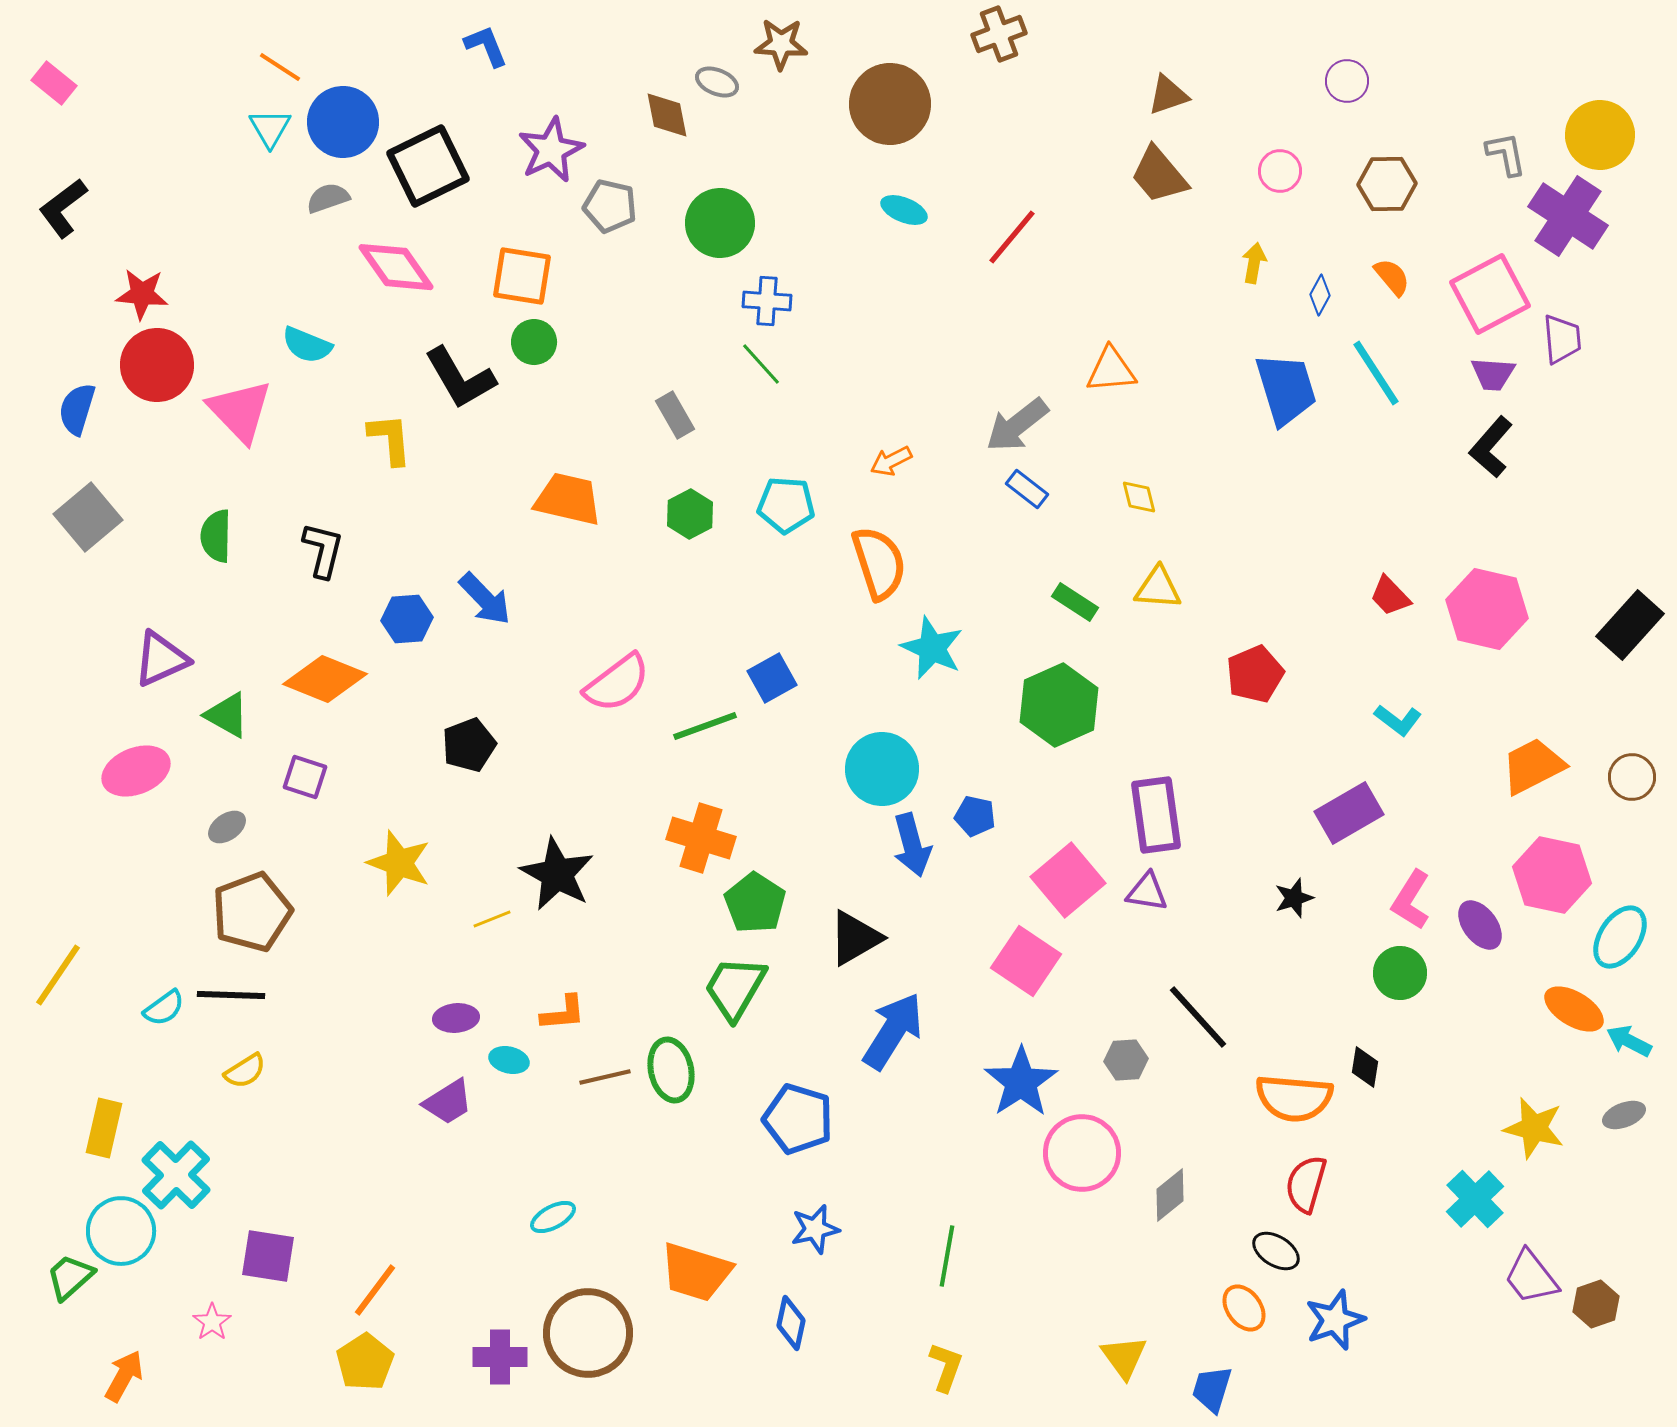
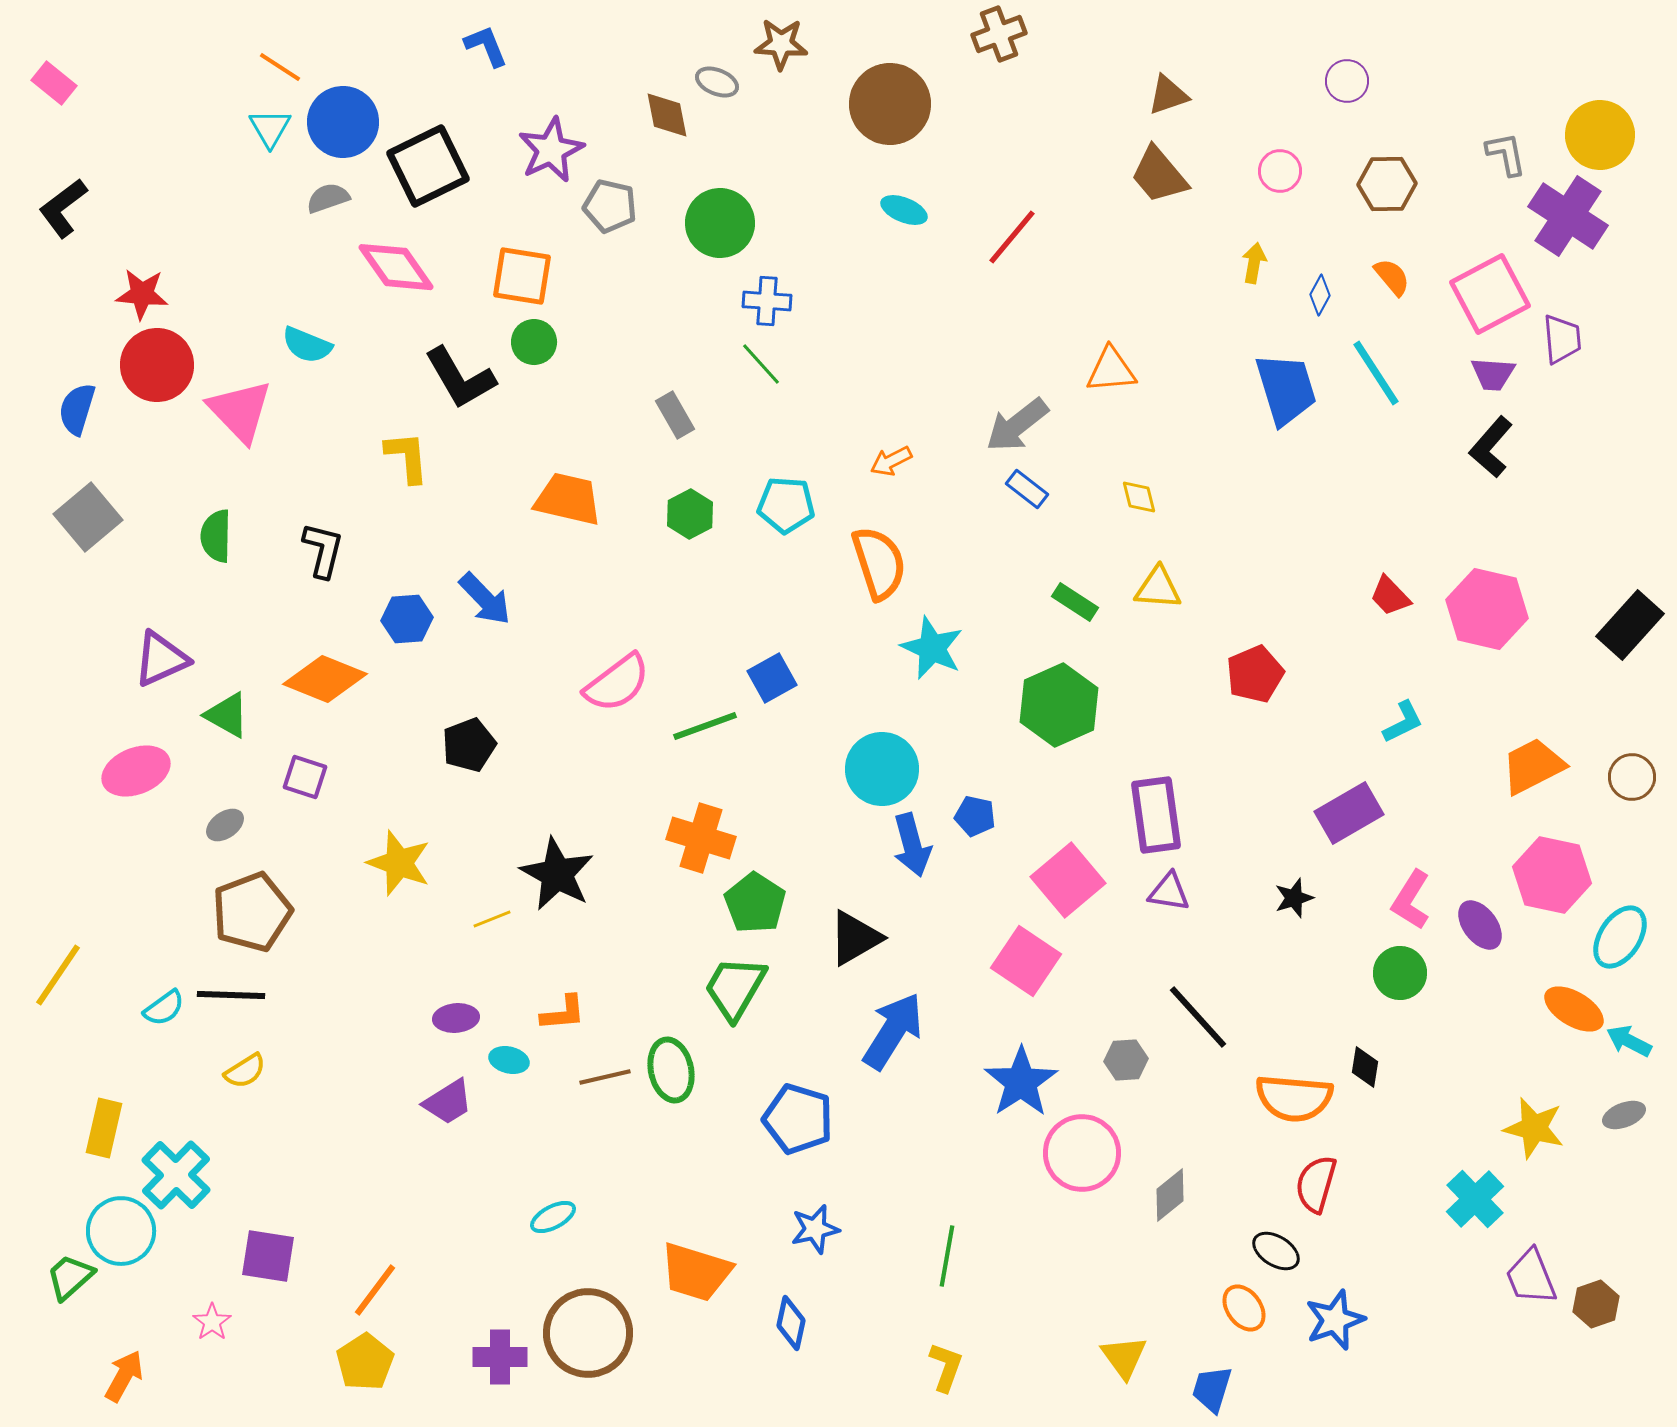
yellow L-shape at (390, 439): moved 17 px right, 18 px down
cyan L-shape at (1398, 720): moved 5 px right, 2 px down; rotated 63 degrees counterclockwise
gray ellipse at (227, 827): moved 2 px left, 2 px up
purple triangle at (1147, 892): moved 22 px right
red semicircle at (1306, 1184): moved 10 px right
purple trapezoid at (1531, 1277): rotated 16 degrees clockwise
